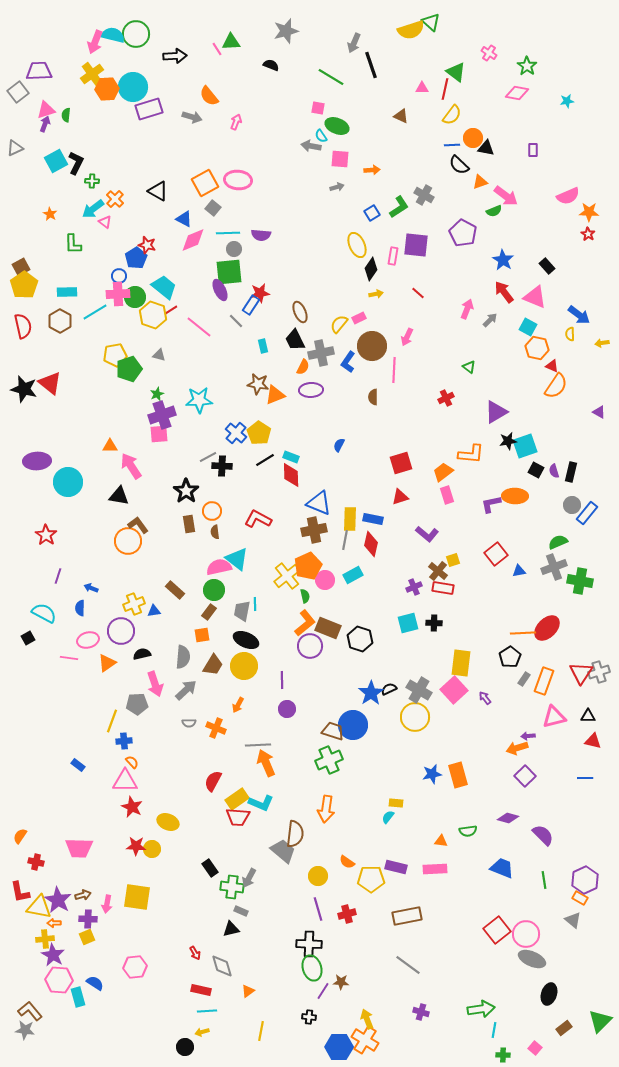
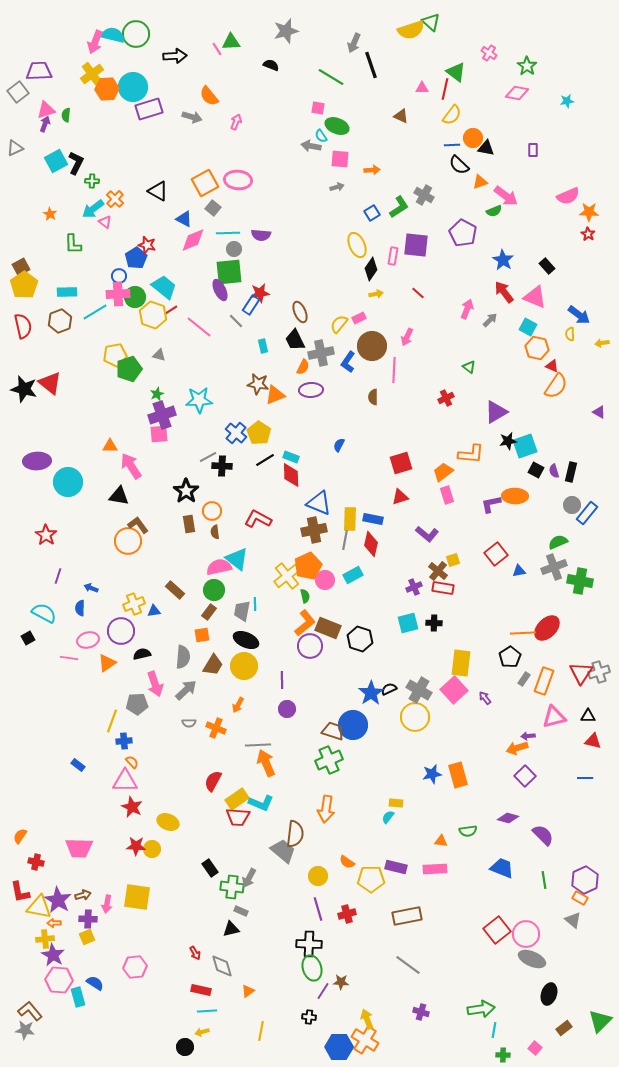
brown hexagon at (60, 321): rotated 10 degrees clockwise
